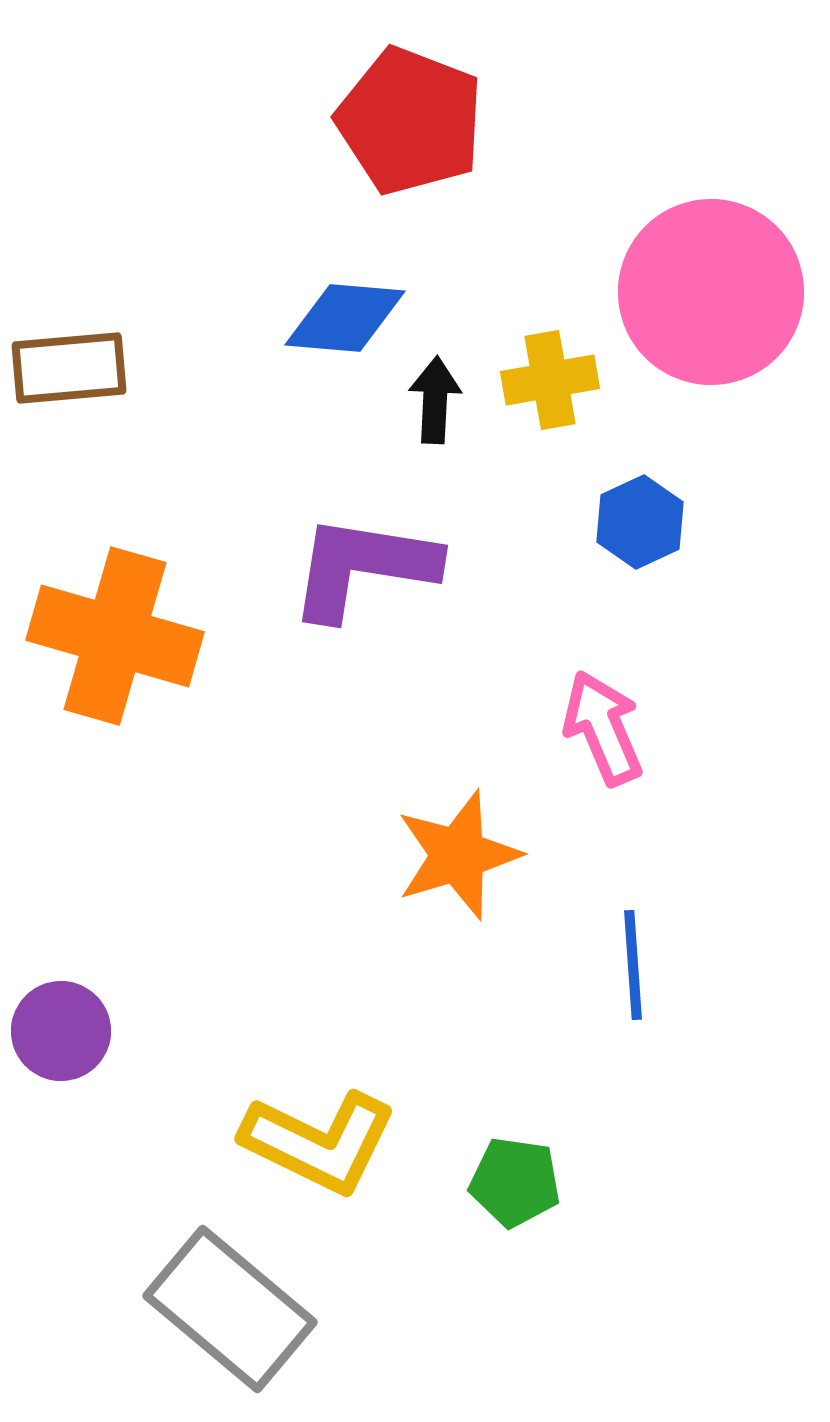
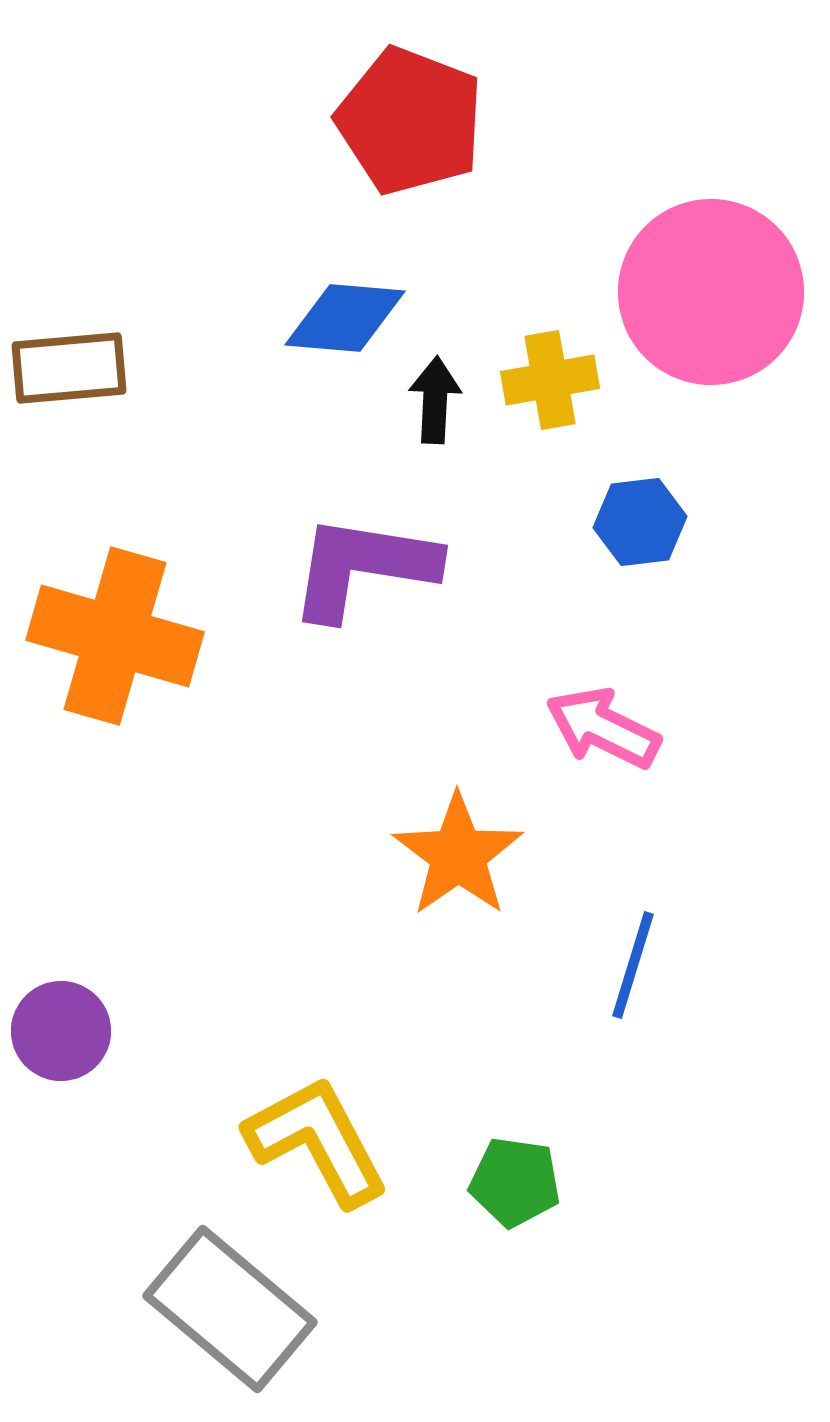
blue hexagon: rotated 18 degrees clockwise
pink arrow: rotated 41 degrees counterclockwise
orange star: rotated 18 degrees counterclockwise
blue line: rotated 21 degrees clockwise
yellow L-shape: moved 2 px left, 1 px up; rotated 144 degrees counterclockwise
